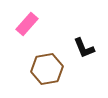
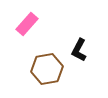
black L-shape: moved 5 px left, 2 px down; rotated 50 degrees clockwise
